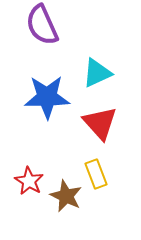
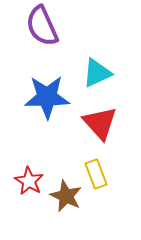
purple semicircle: moved 1 px down
